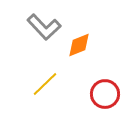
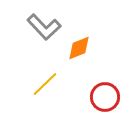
orange diamond: moved 3 px down
red circle: moved 3 px down
